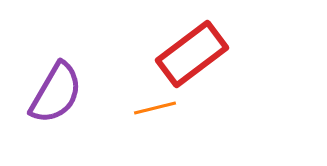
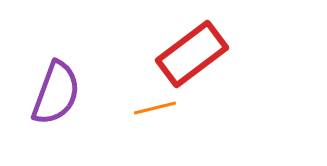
purple semicircle: rotated 10 degrees counterclockwise
